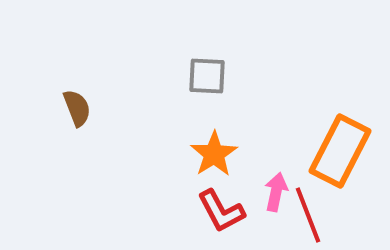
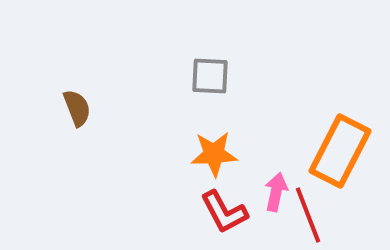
gray square: moved 3 px right
orange star: rotated 30 degrees clockwise
red L-shape: moved 3 px right, 1 px down
